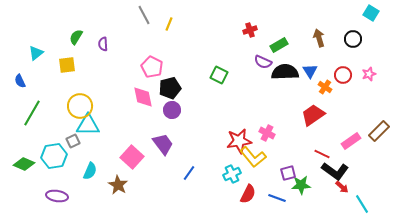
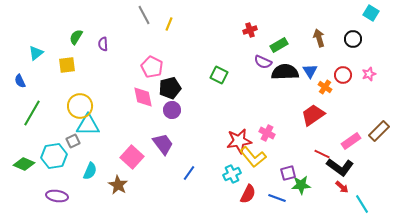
black L-shape at (335, 171): moved 5 px right, 4 px up
